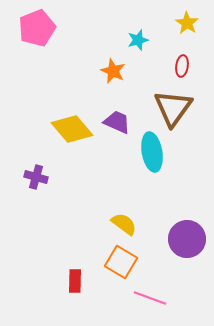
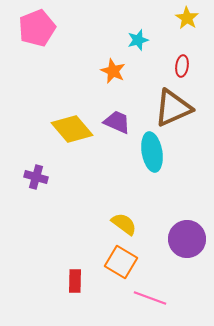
yellow star: moved 5 px up
brown triangle: rotated 30 degrees clockwise
